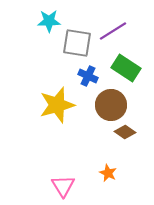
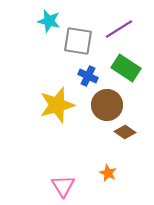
cyan star: rotated 15 degrees clockwise
purple line: moved 6 px right, 2 px up
gray square: moved 1 px right, 2 px up
brown circle: moved 4 px left
